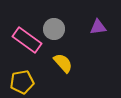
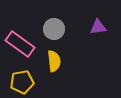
pink rectangle: moved 7 px left, 4 px down
yellow semicircle: moved 9 px left, 2 px up; rotated 35 degrees clockwise
